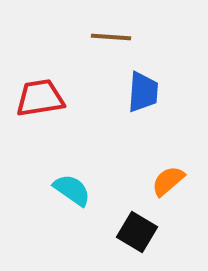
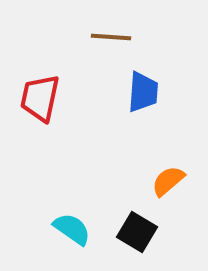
red trapezoid: rotated 69 degrees counterclockwise
cyan semicircle: moved 39 px down
